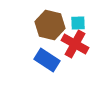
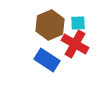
brown hexagon: rotated 24 degrees clockwise
